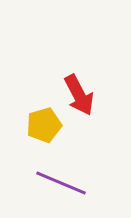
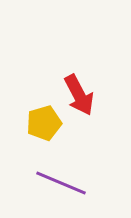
yellow pentagon: moved 2 px up
